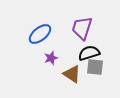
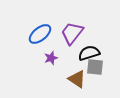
purple trapezoid: moved 10 px left, 5 px down; rotated 20 degrees clockwise
brown triangle: moved 5 px right, 5 px down
